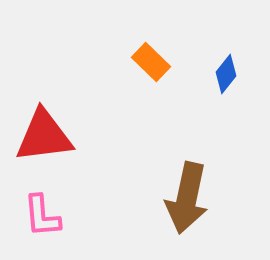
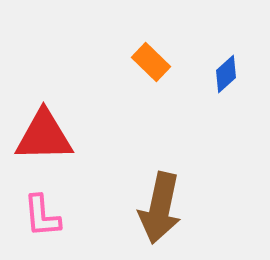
blue diamond: rotated 9 degrees clockwise
red triangle: rotated 6 degrees clockwise
brown arrow: moved 27 px left, 10 px down
